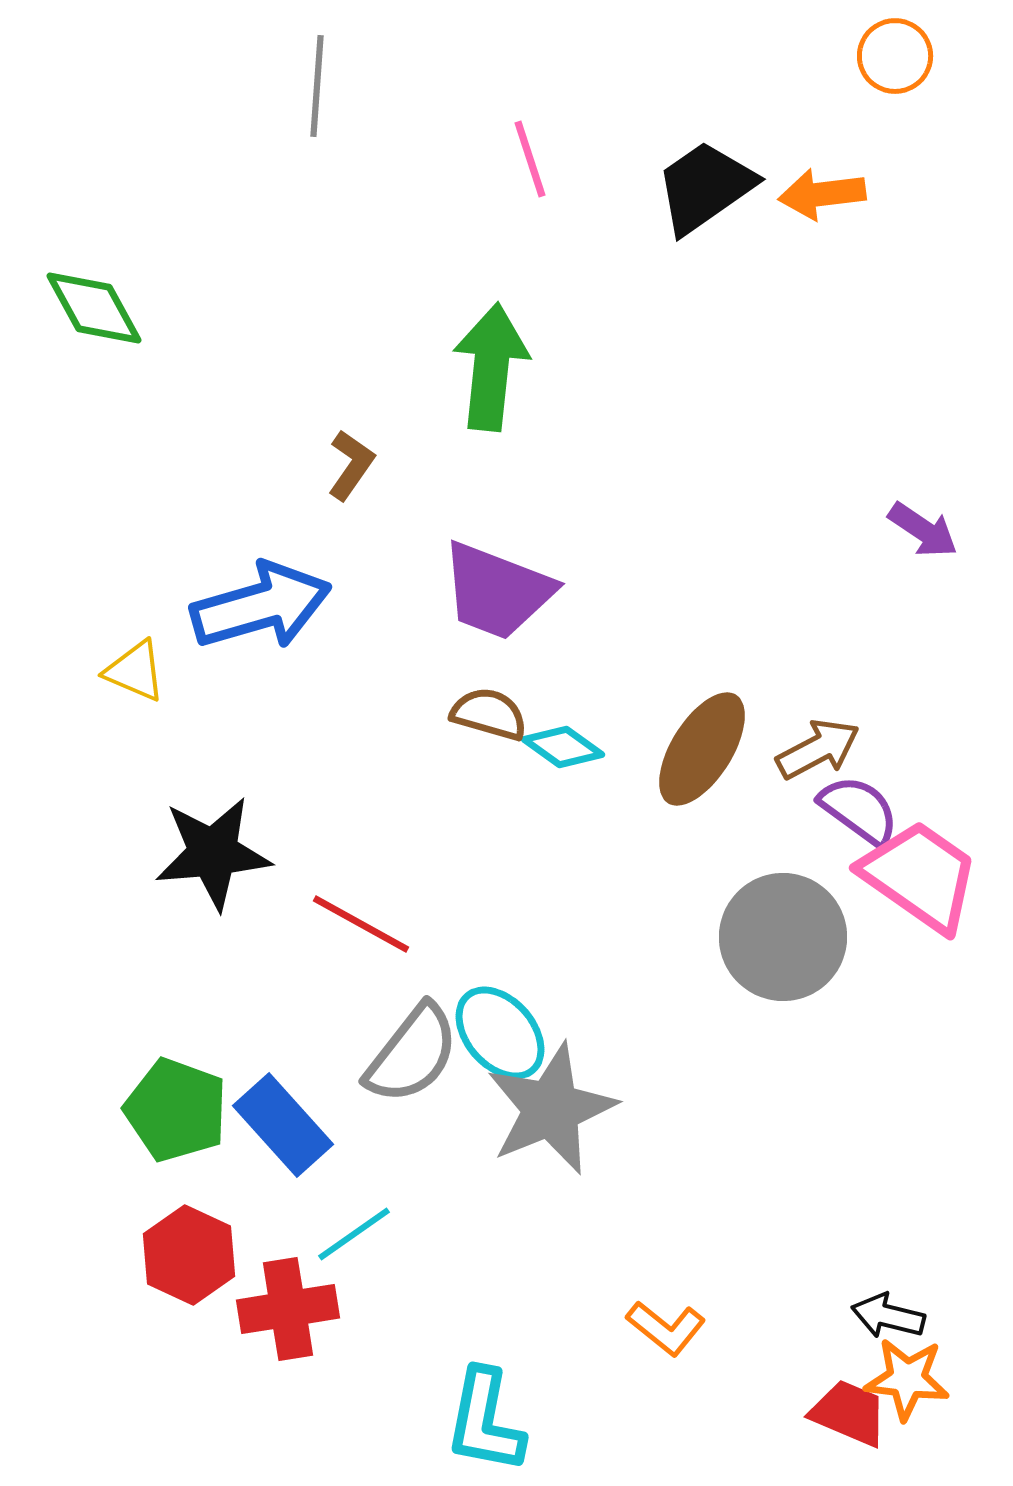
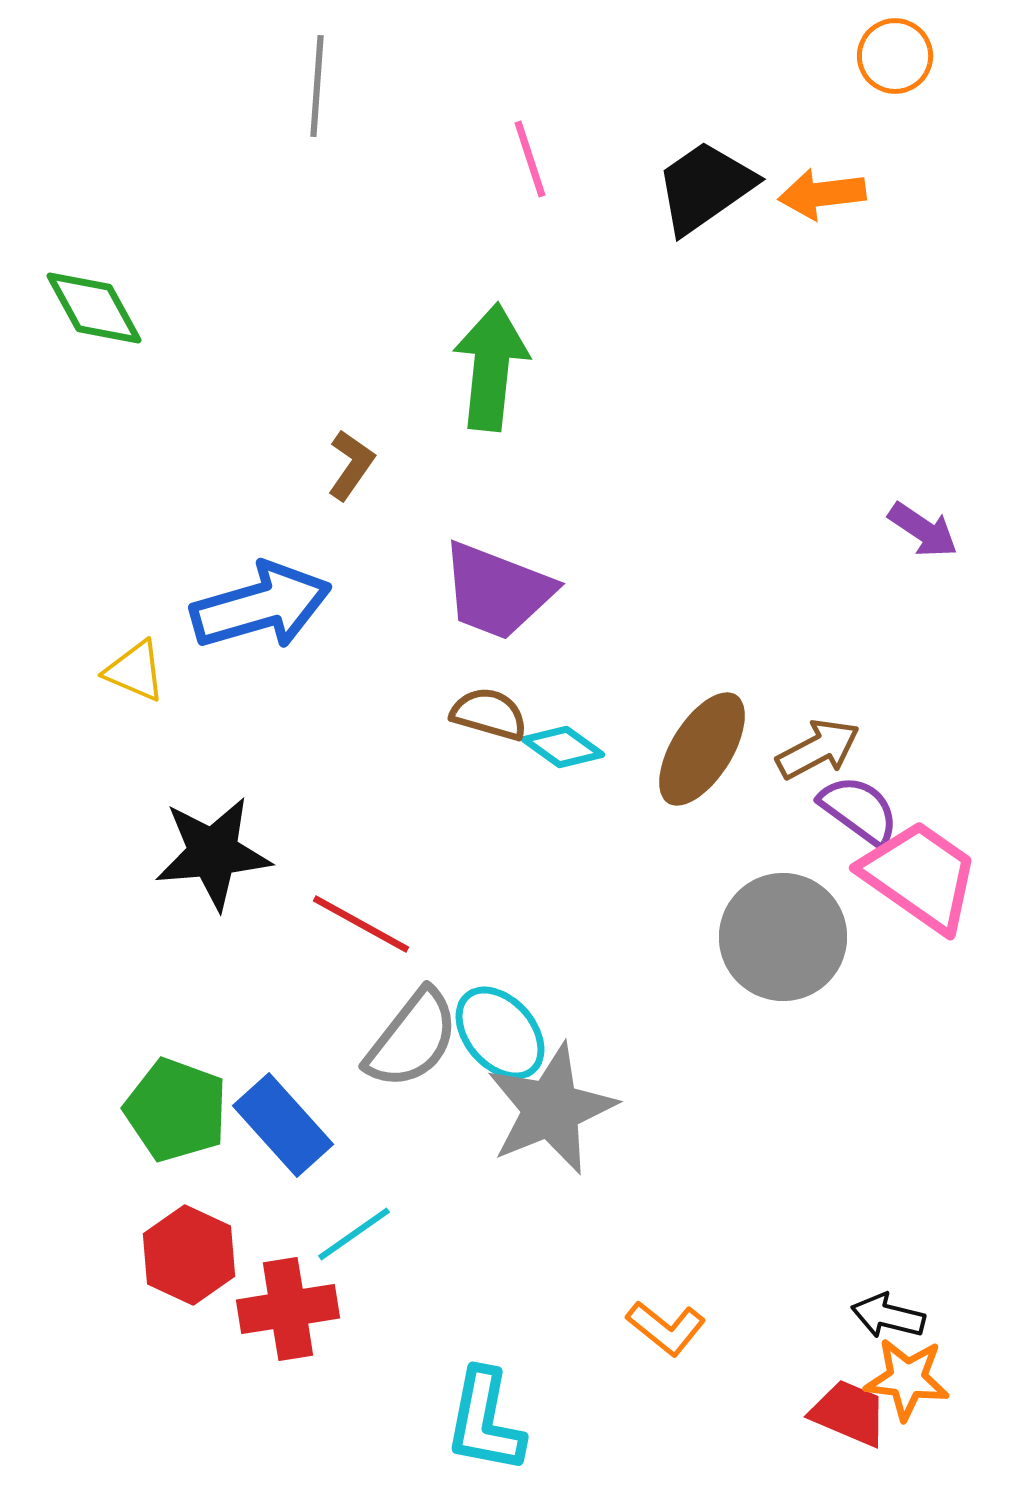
gray semicircle: moved 15 px up
